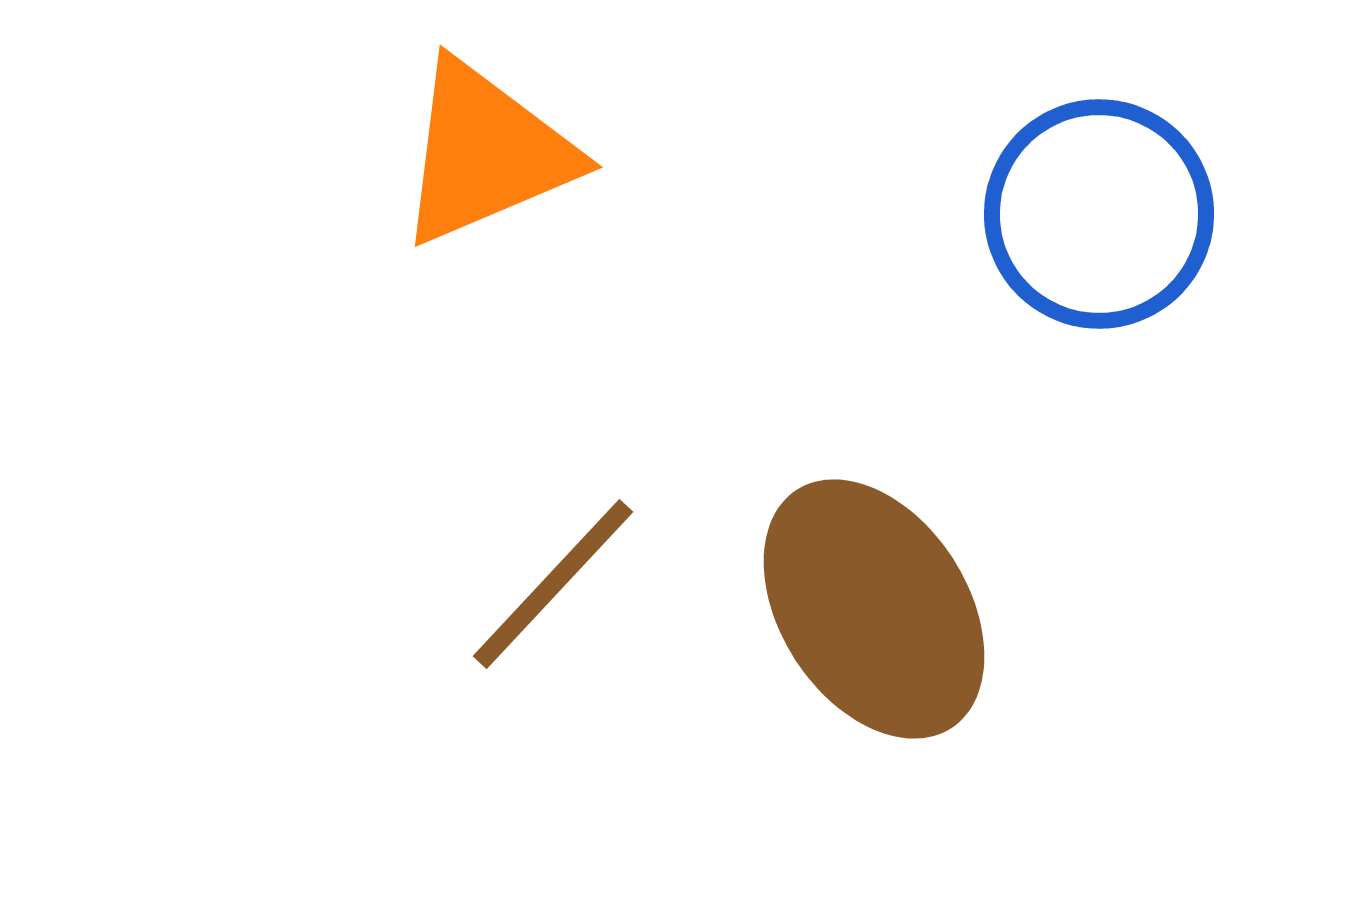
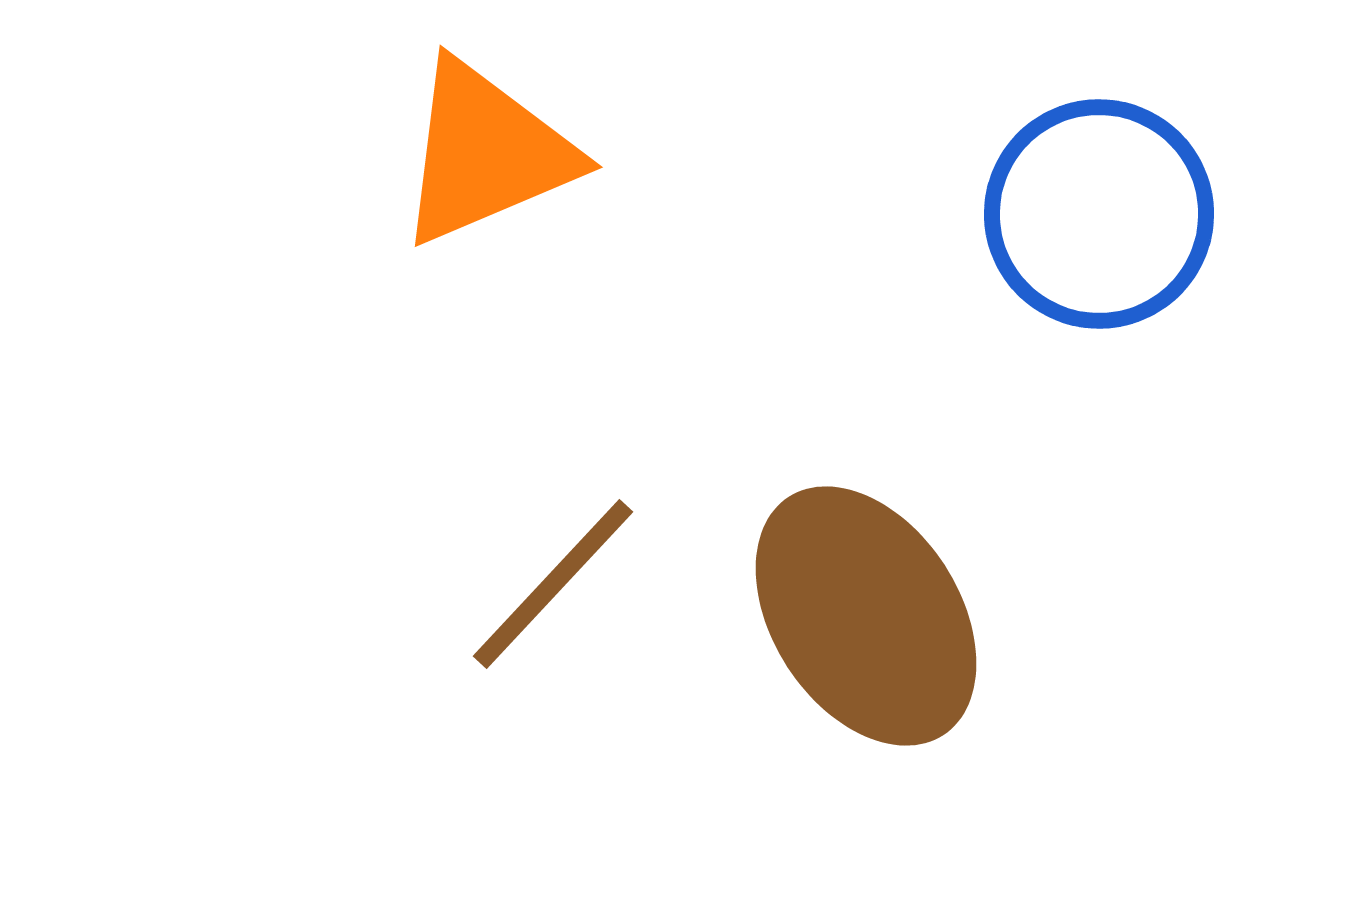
brown ellipse: moved 8 px left, 7 px down
